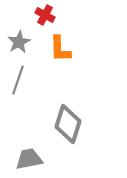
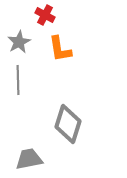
orange L-shape: rotated 8 degrees counterclockwise
gray line: rotated 20 degrees counterclockwise
